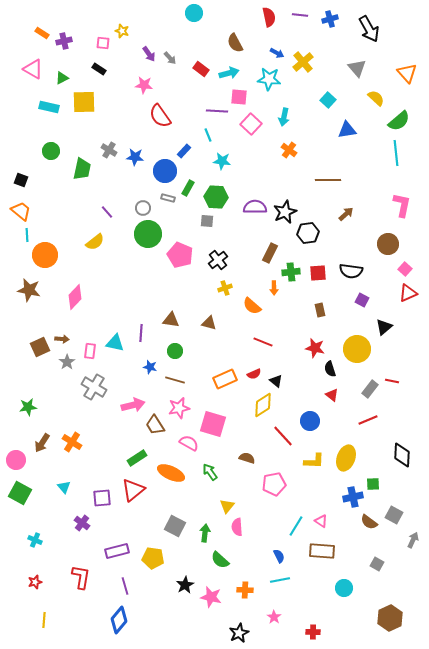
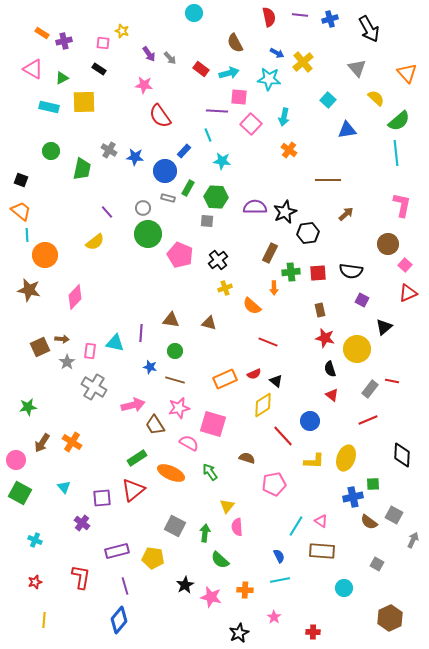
pink square at (405, 269): moved 4 px up
red line at (263, 342): moved 5 px right
red star at (315, 348): moved 10 px right, 10 px up
